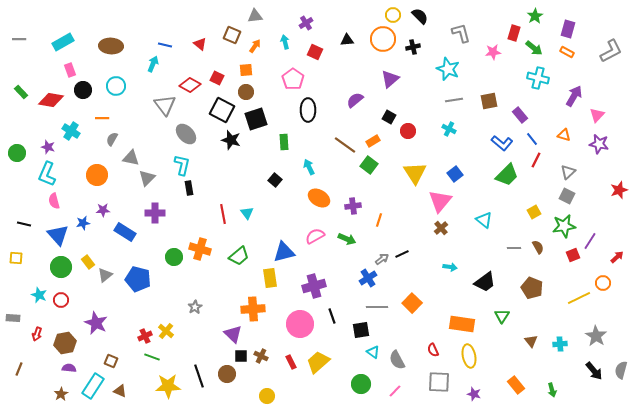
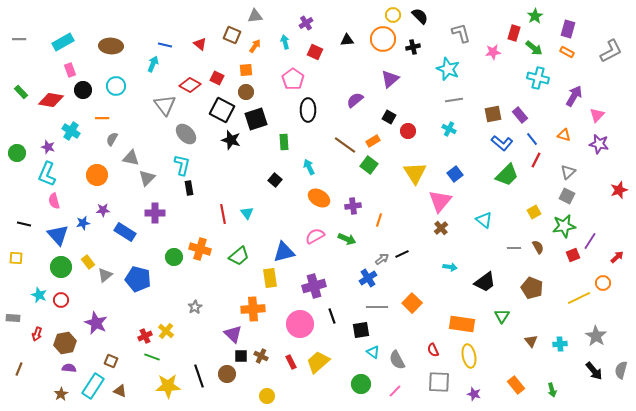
brown square at (489, 101): moved 4 px right, 13 px down
